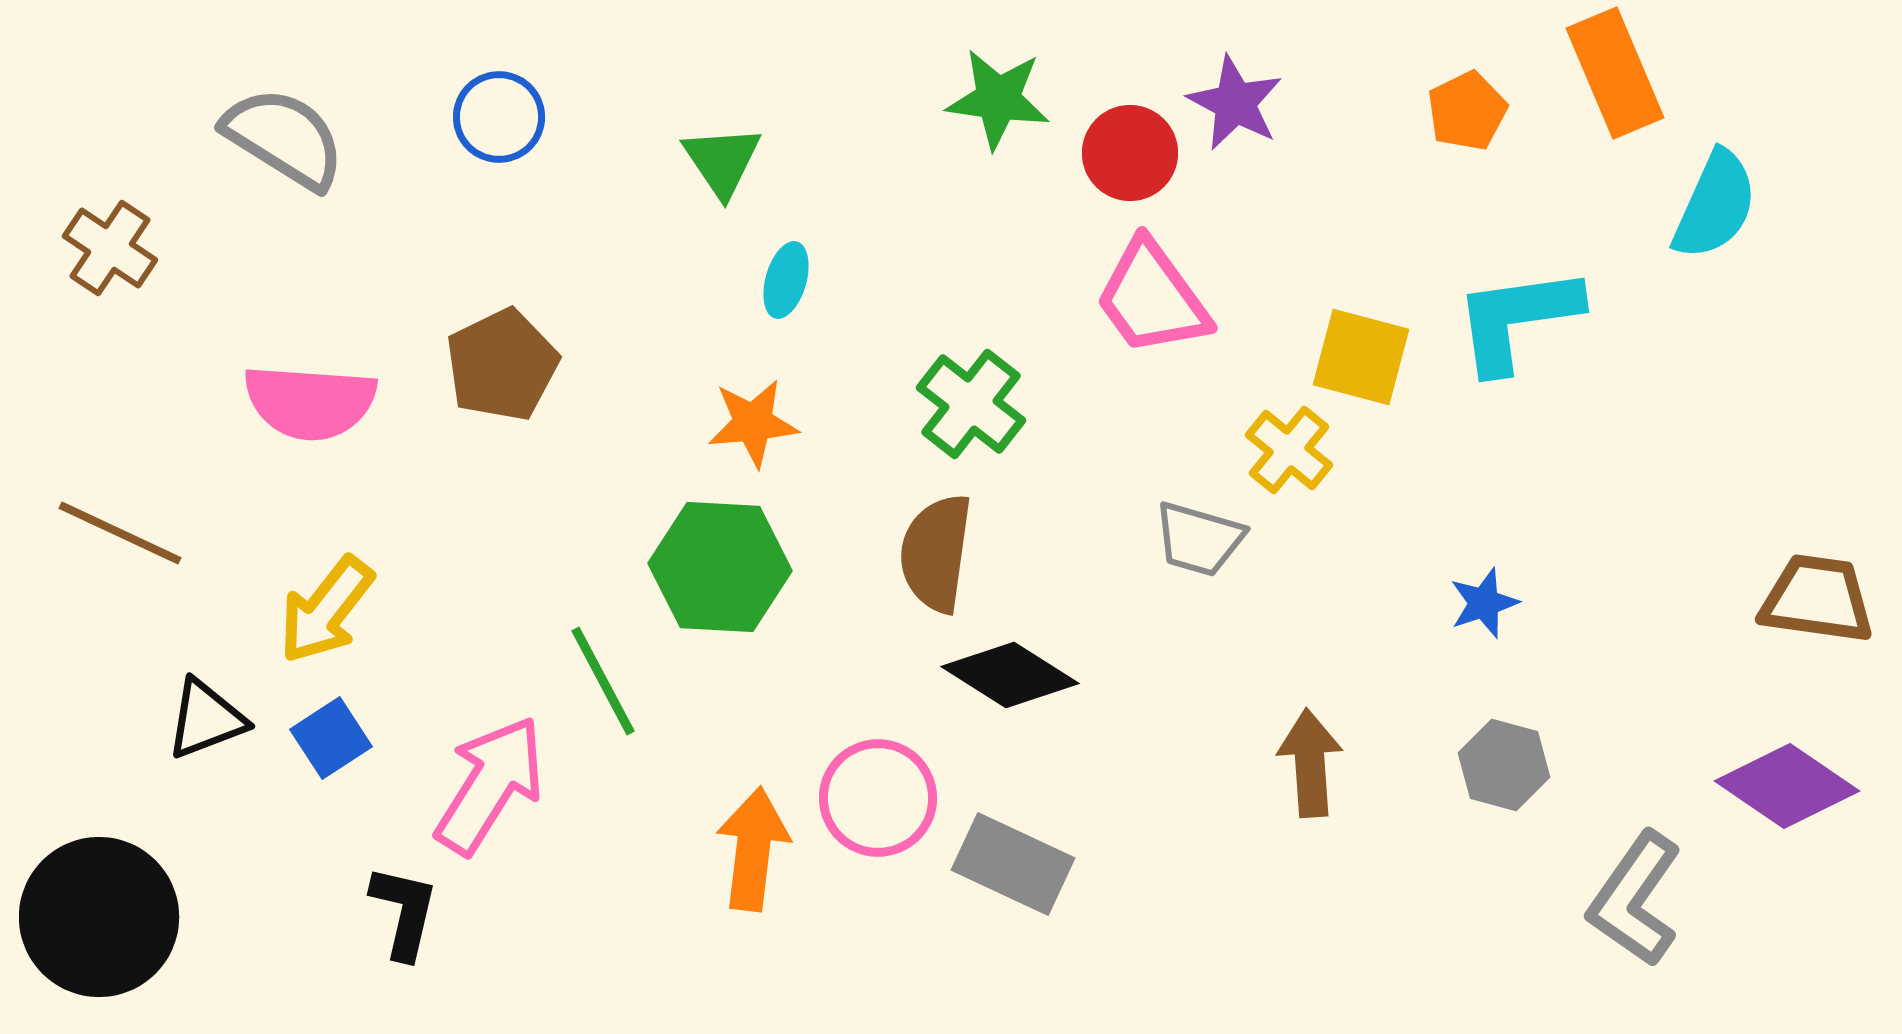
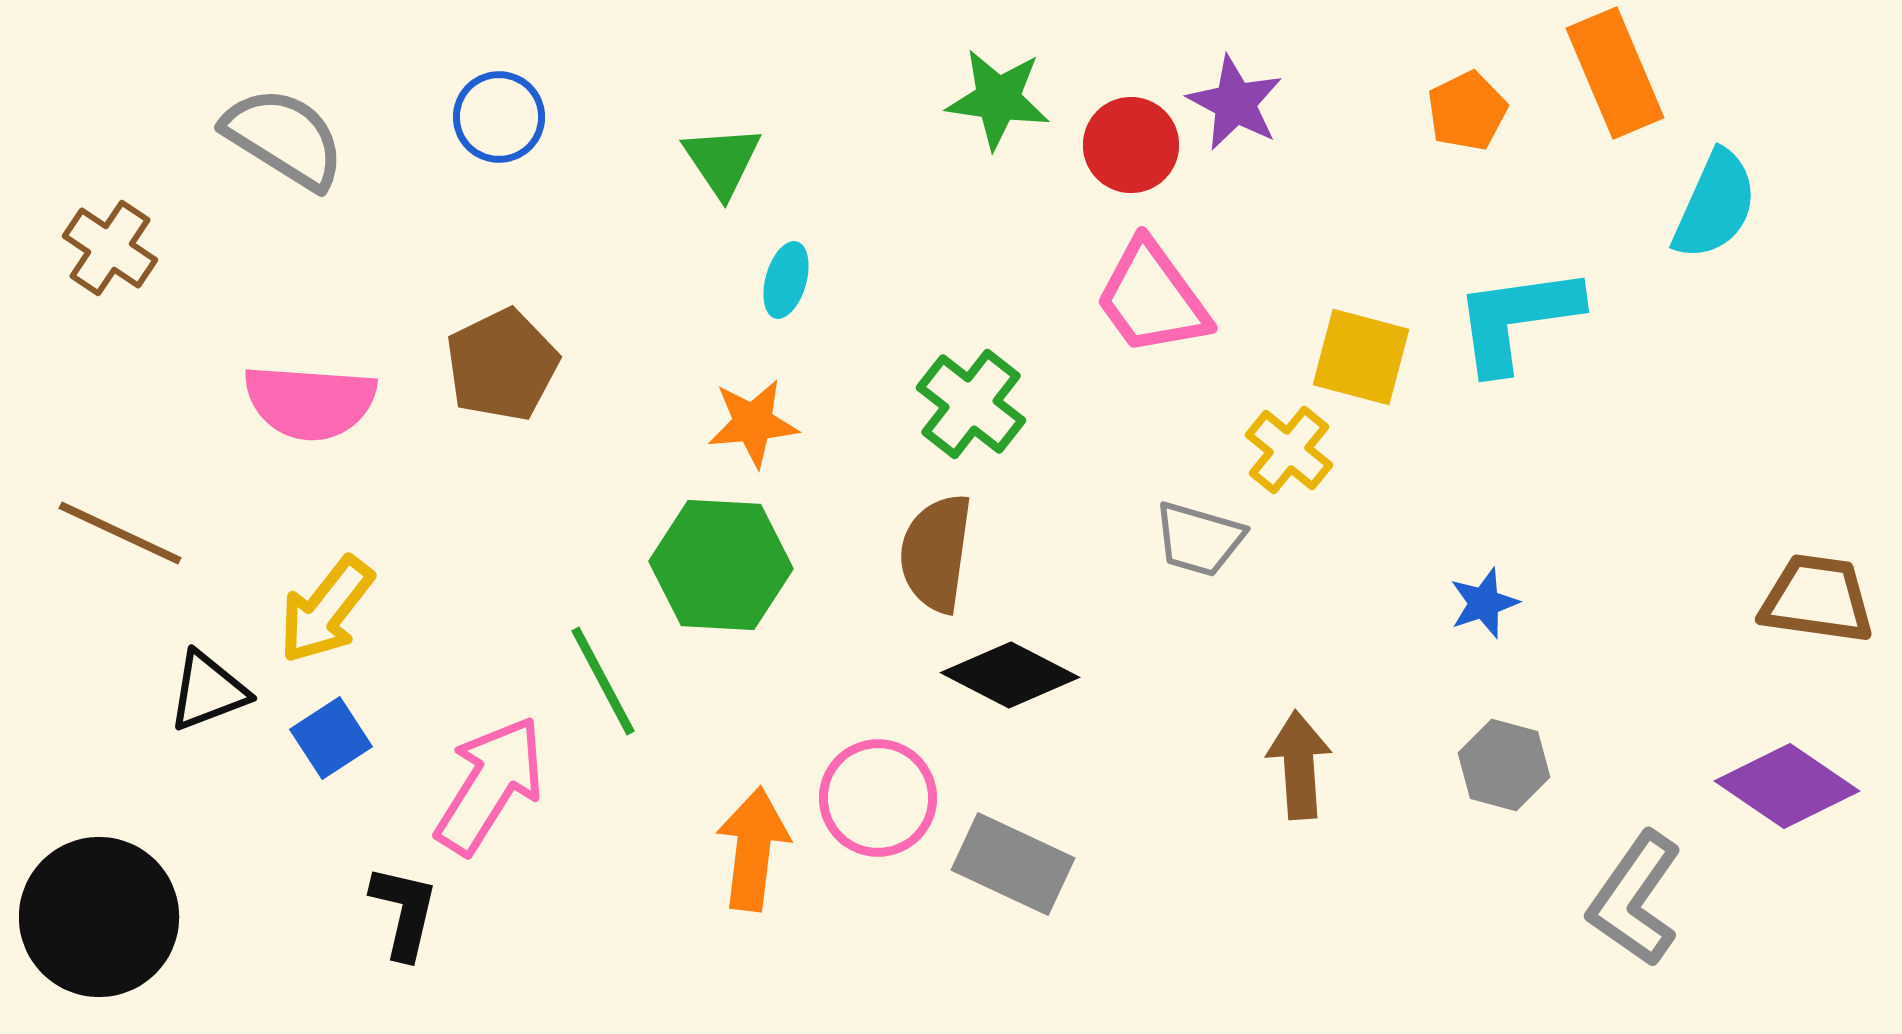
red circle: moved 1 px right, 8 px up
green hexagon: moved 1 px right, 2 px up
black diamond: rotated 5 degrees counterclockwise
black triangle: moved 2 px right, 28 px up
brown arrow: moved 11 px left, 2 px down
